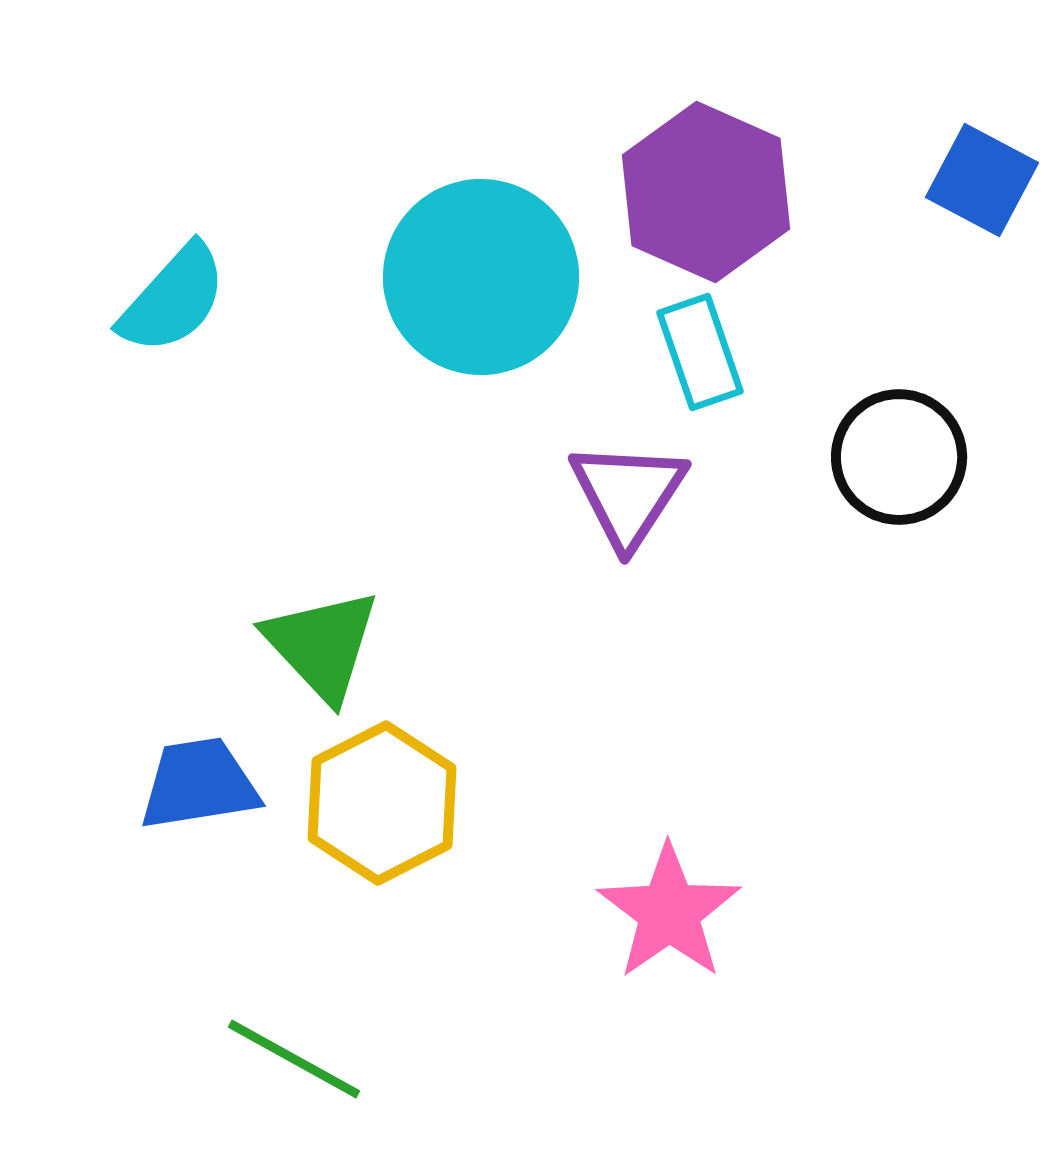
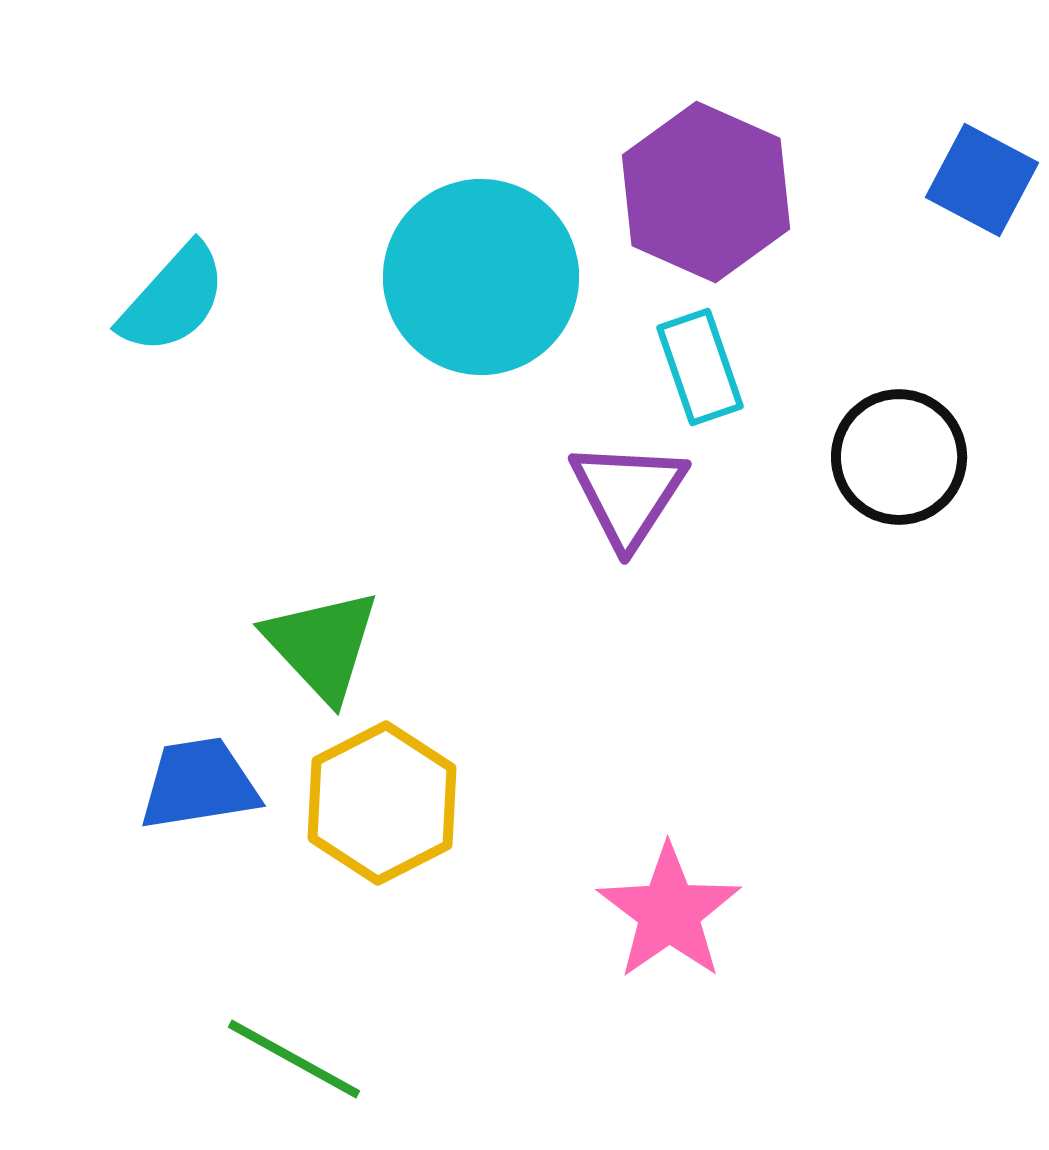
cyan rectangle: moved 15 px down
